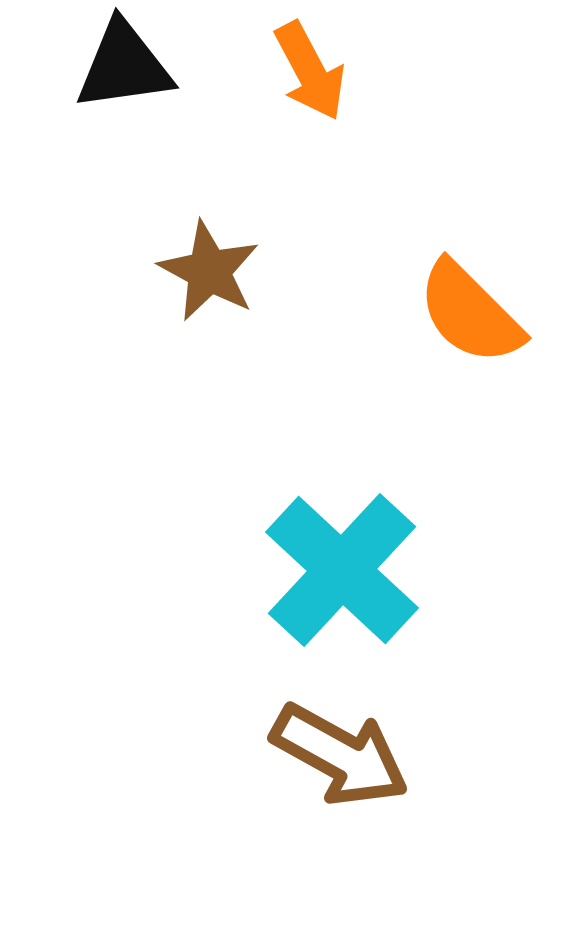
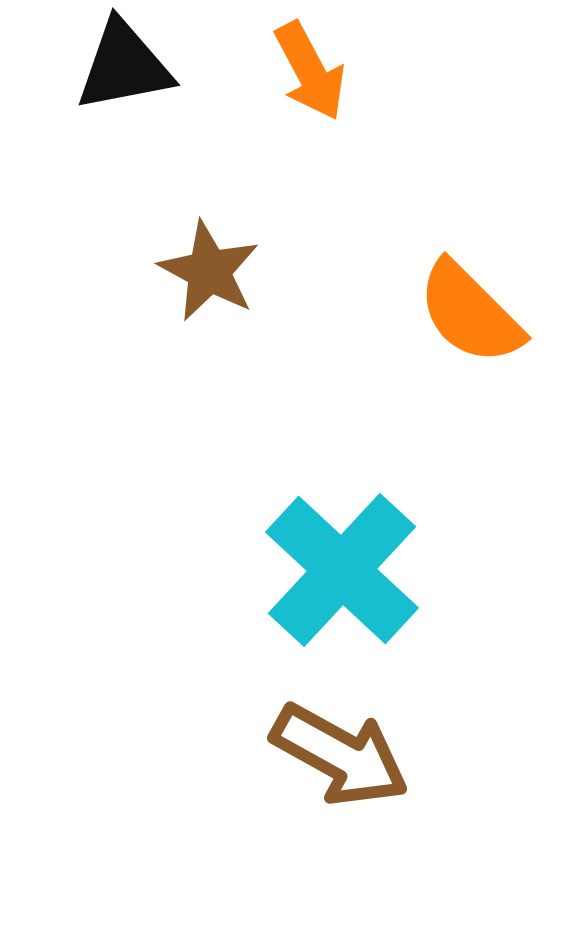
black triangle: rotated 3 degrees counterclockwise
